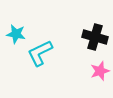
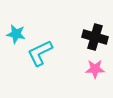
pink star: moved 5 px left, 2 px up; rotated 18 degrees clockwise
